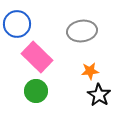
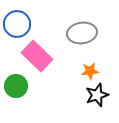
gray ellipse: moved 2 px down
pink rectangle: moved 1 px up
green circle: moved 20 px left, 5 px up
black star: moved 2 px left; rotated 20 degrees clockwise
